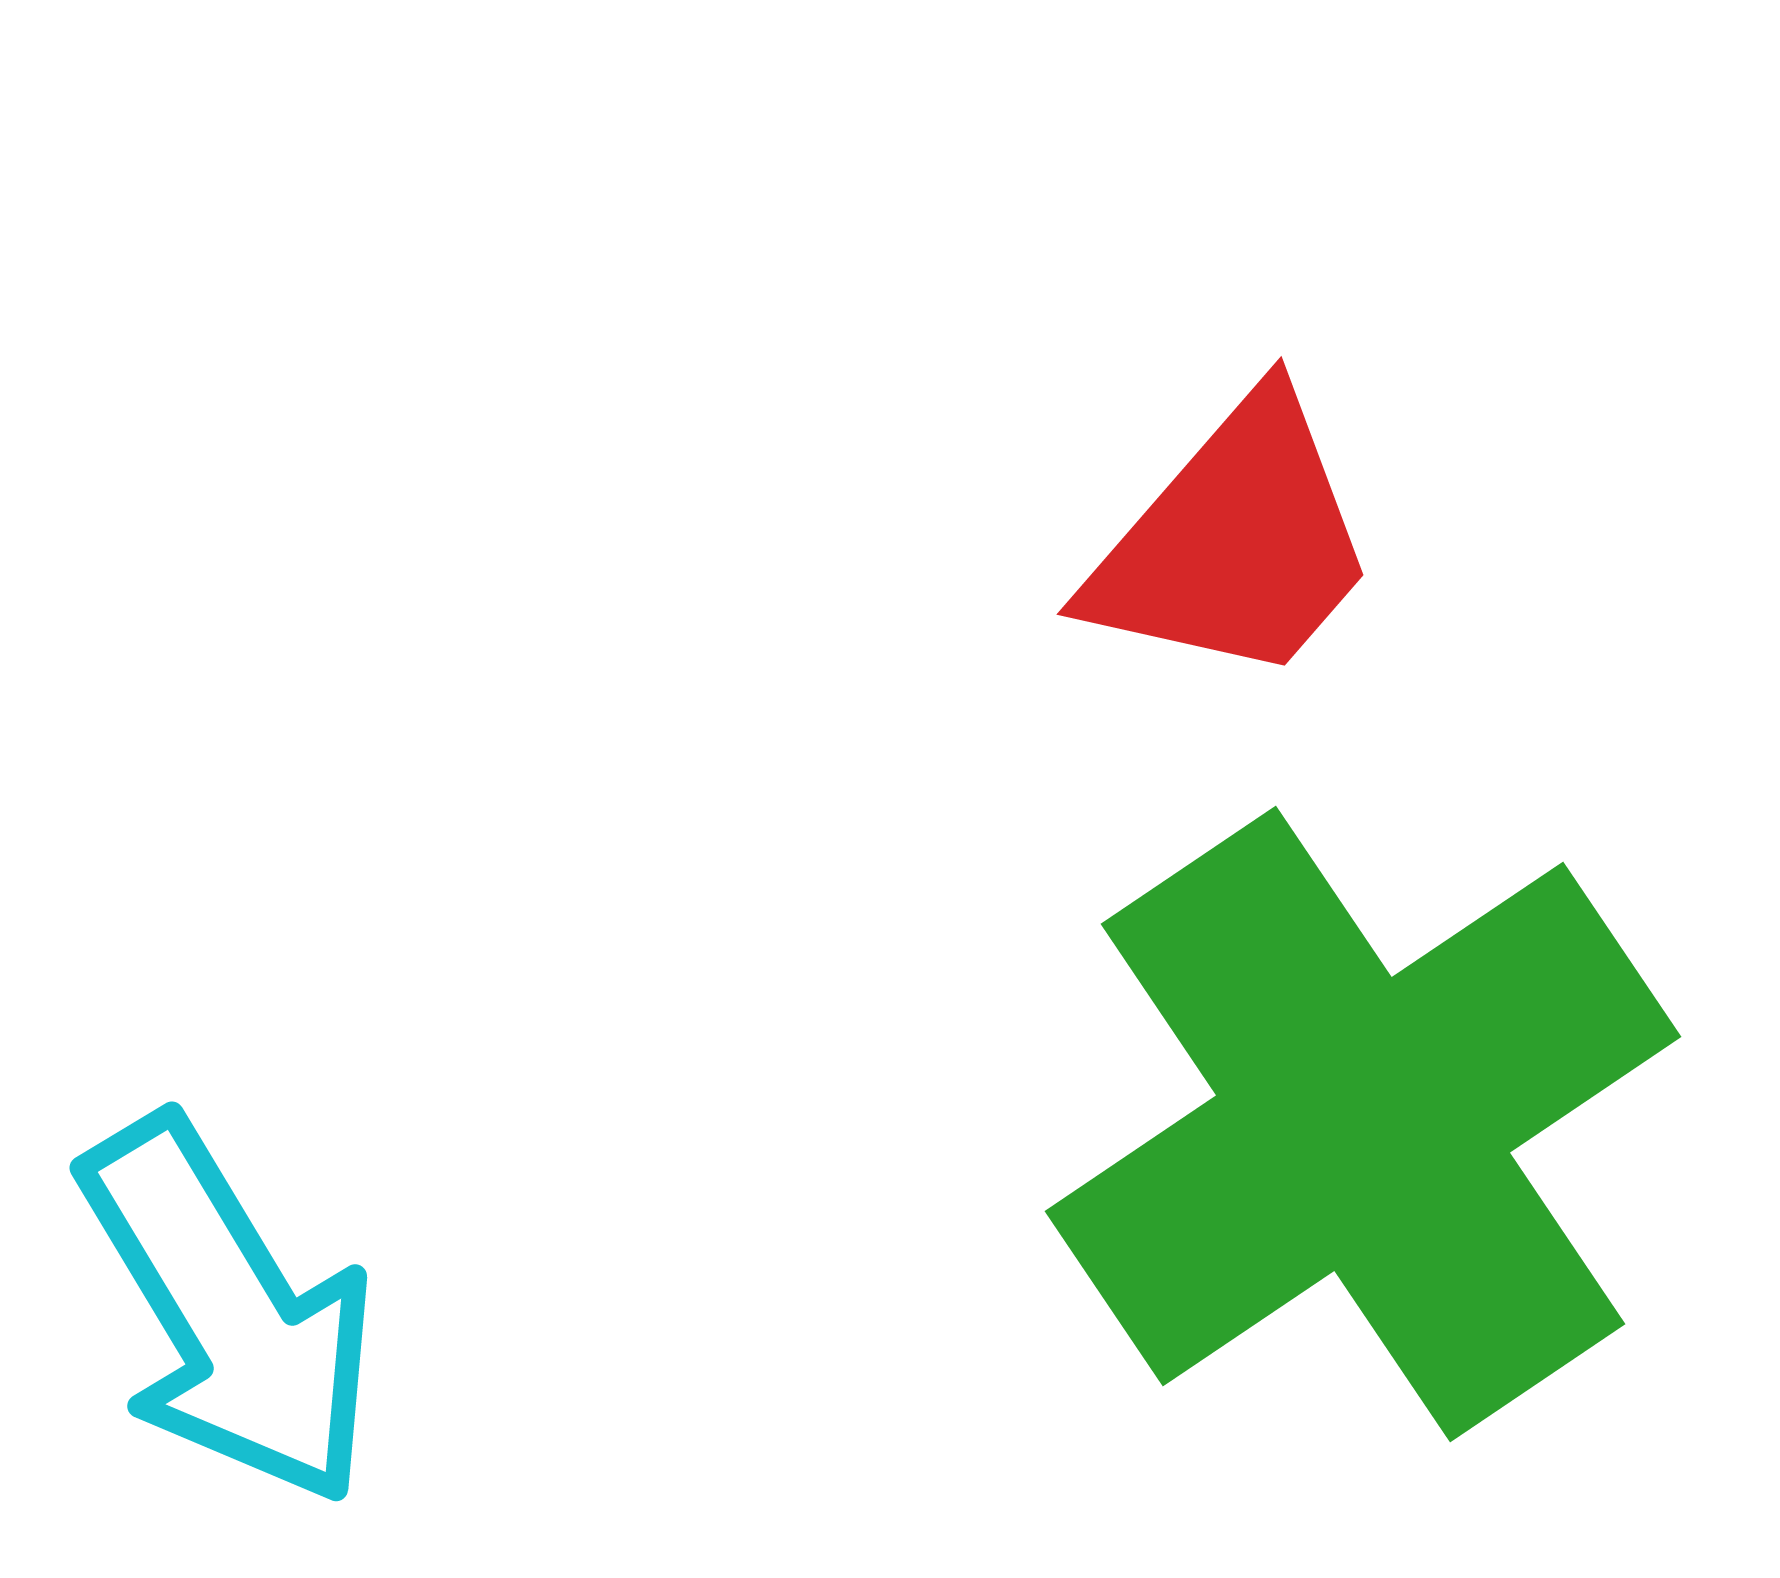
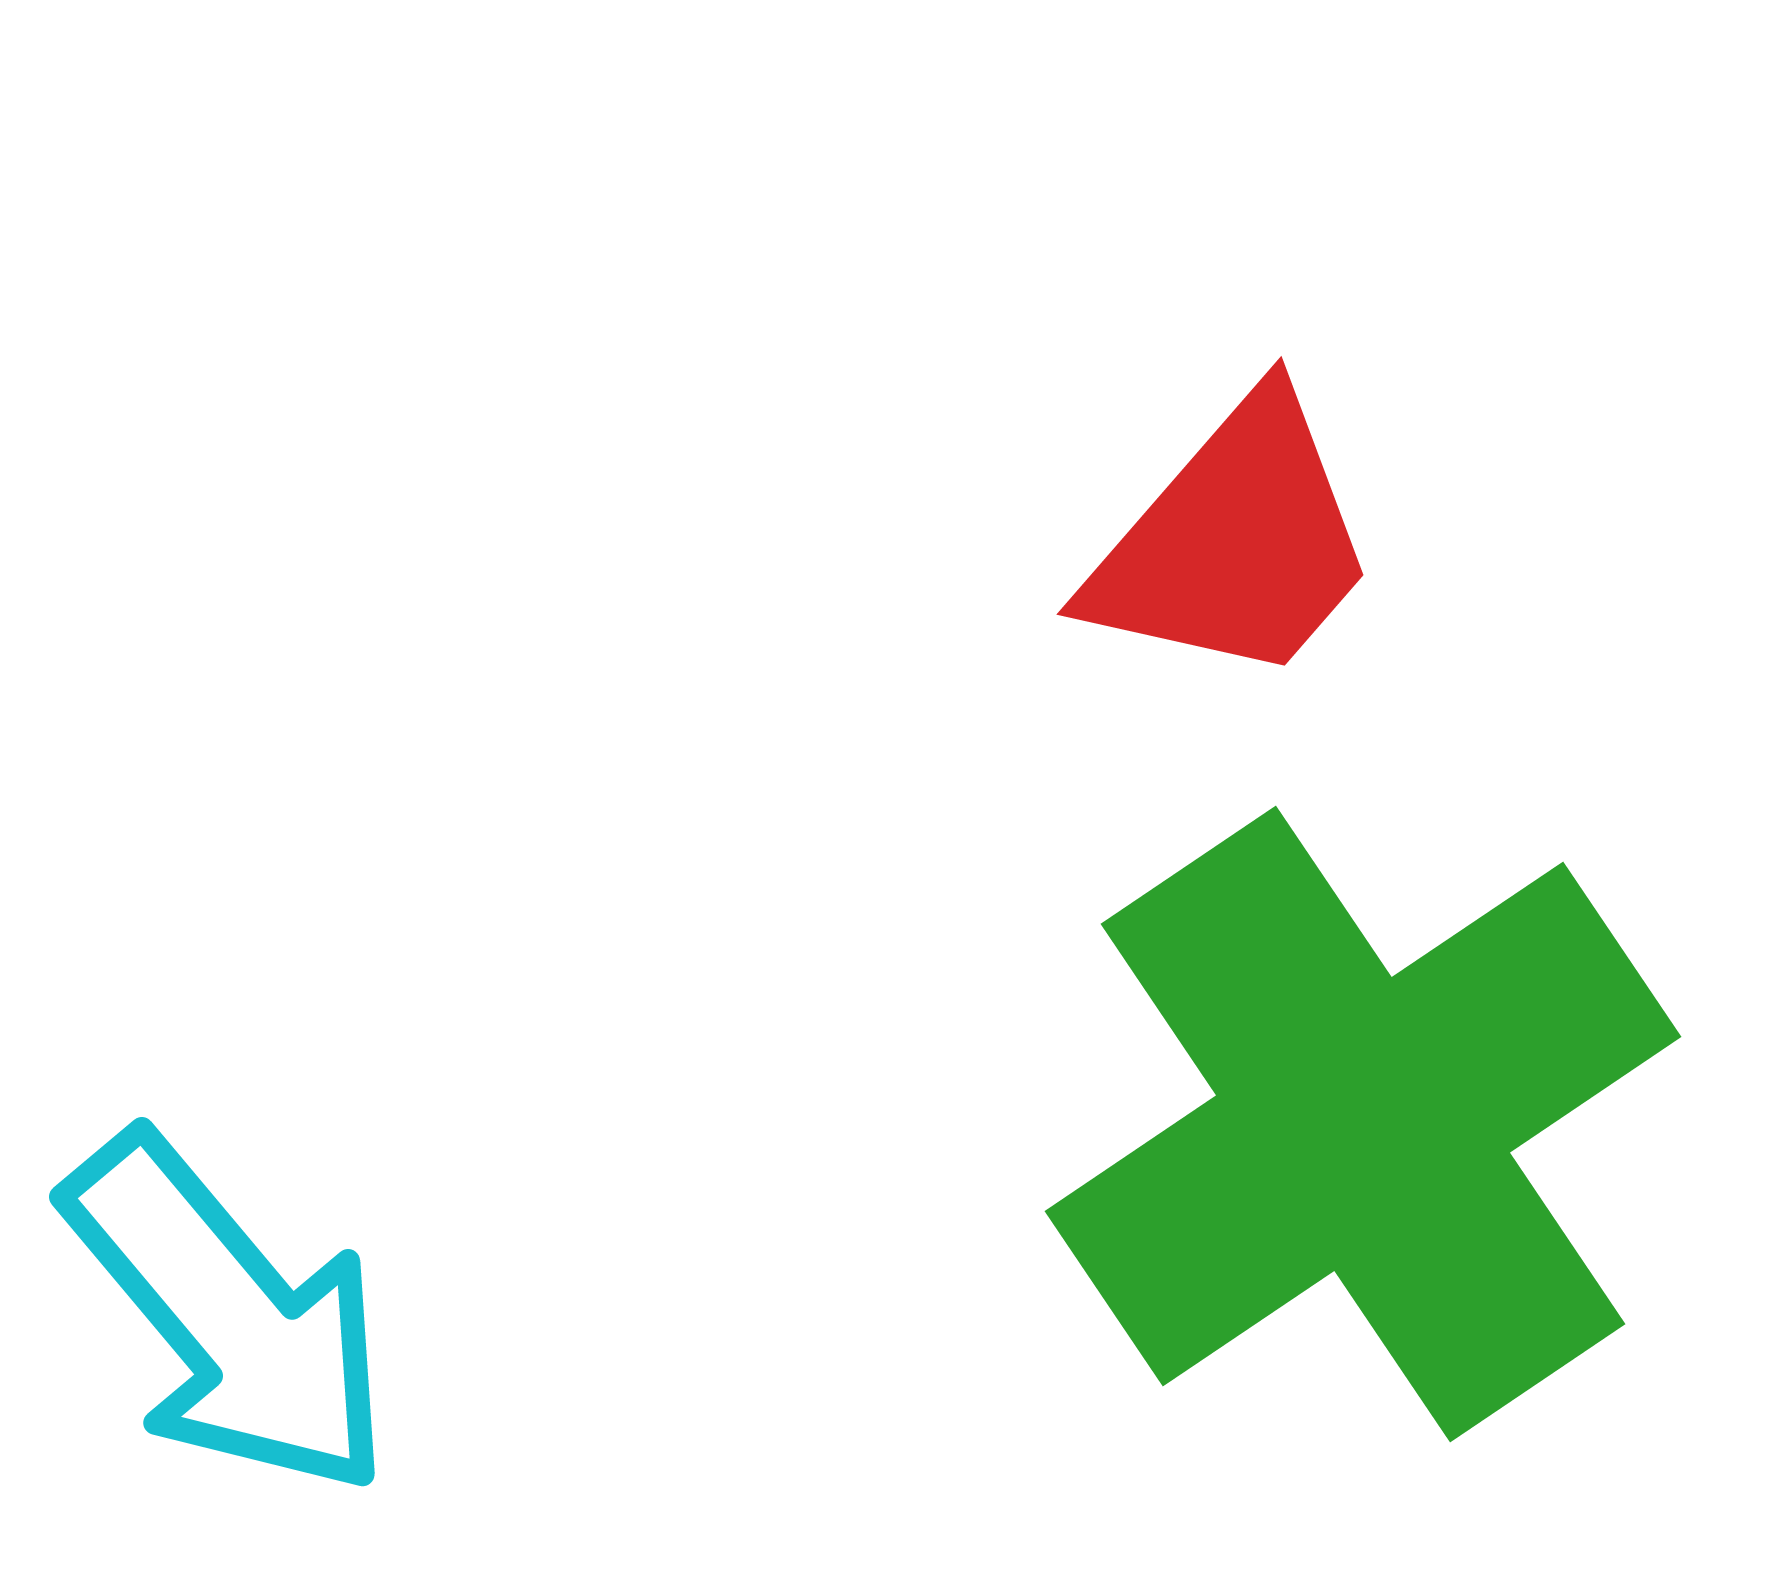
cyan arrow: moved 4 px down; rotated 9 degrees counterclockwise
